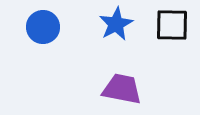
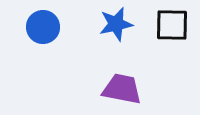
blue star: rotated 16 degrees clockwise
